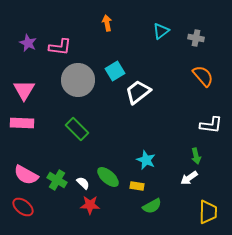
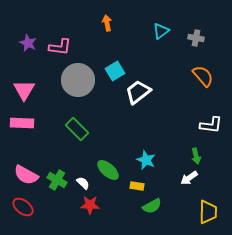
green ellipse: moved 7 px up
